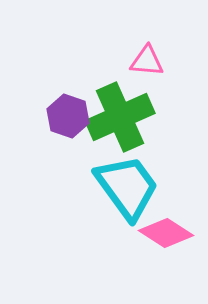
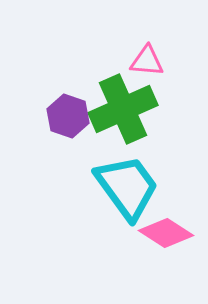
green cross: moved 3 px right, 8 px up
